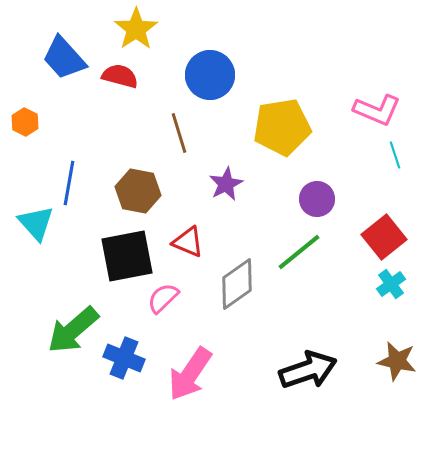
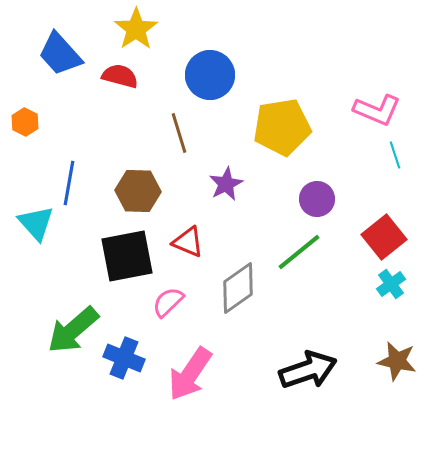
blue trapezoid: moved 4 px left, 4 px up
brown hexagon: rotated 9 degrees counterclockwise
gray diamond: moved 1 px right, 4 px down
pink semicircle: moved 5 px right, 4 px down
